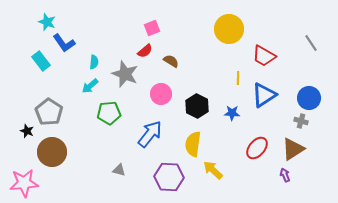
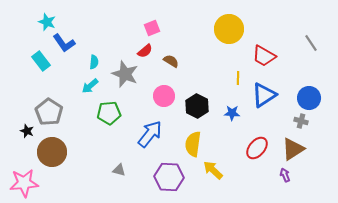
pink circle: moved 3 px right, 2 px down
